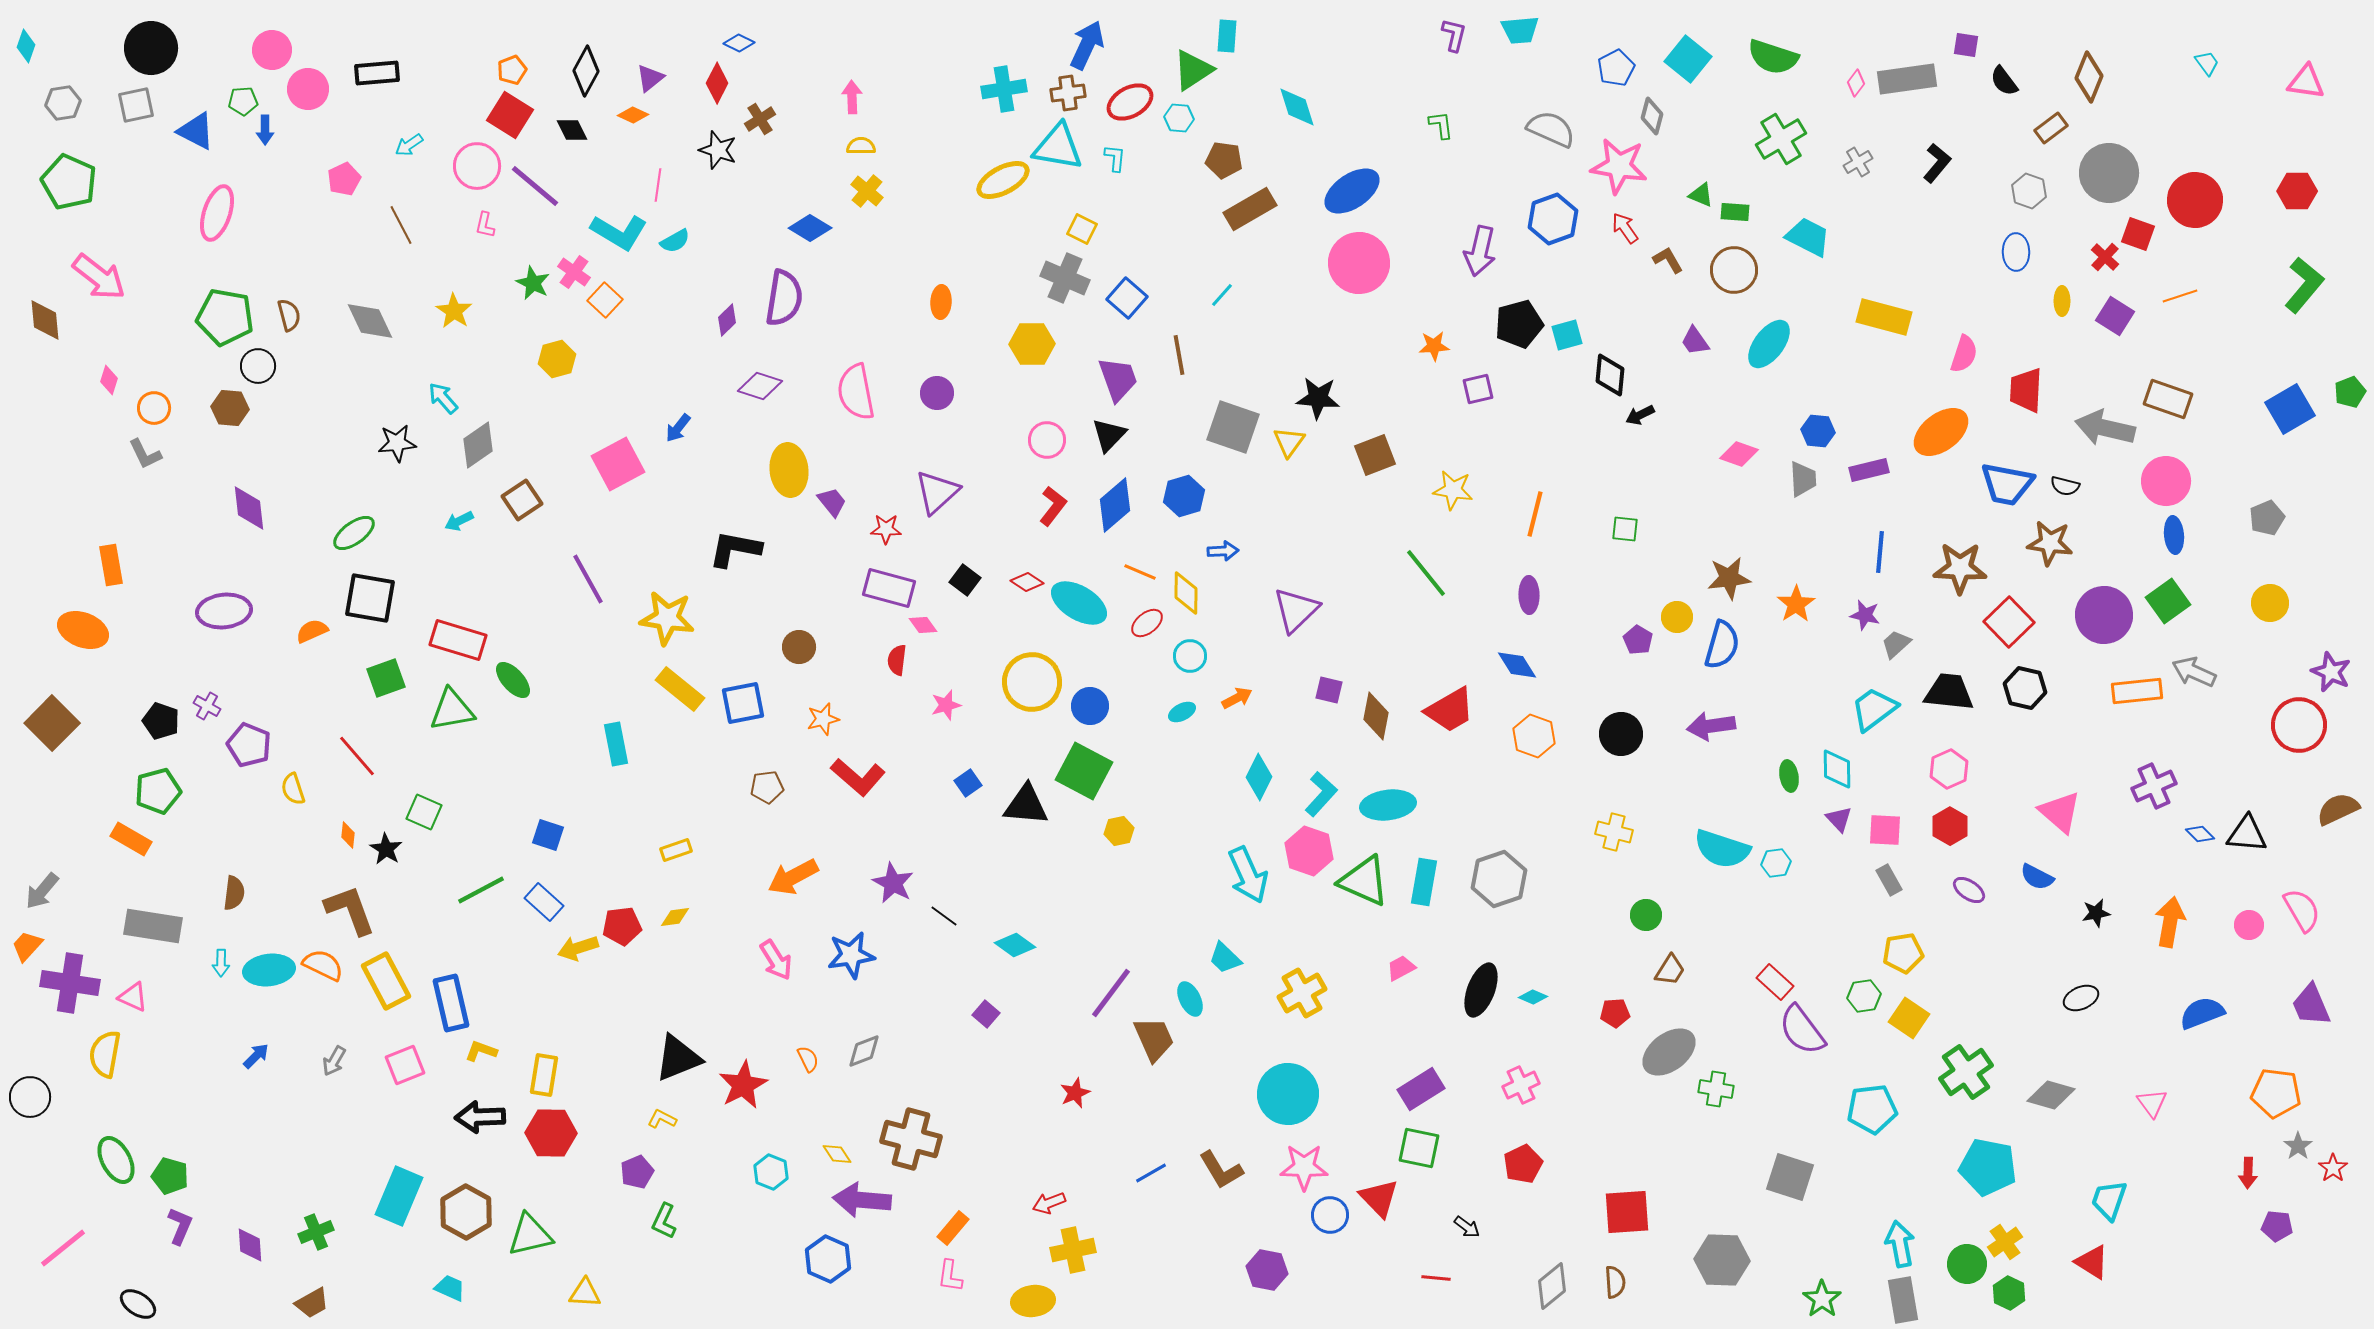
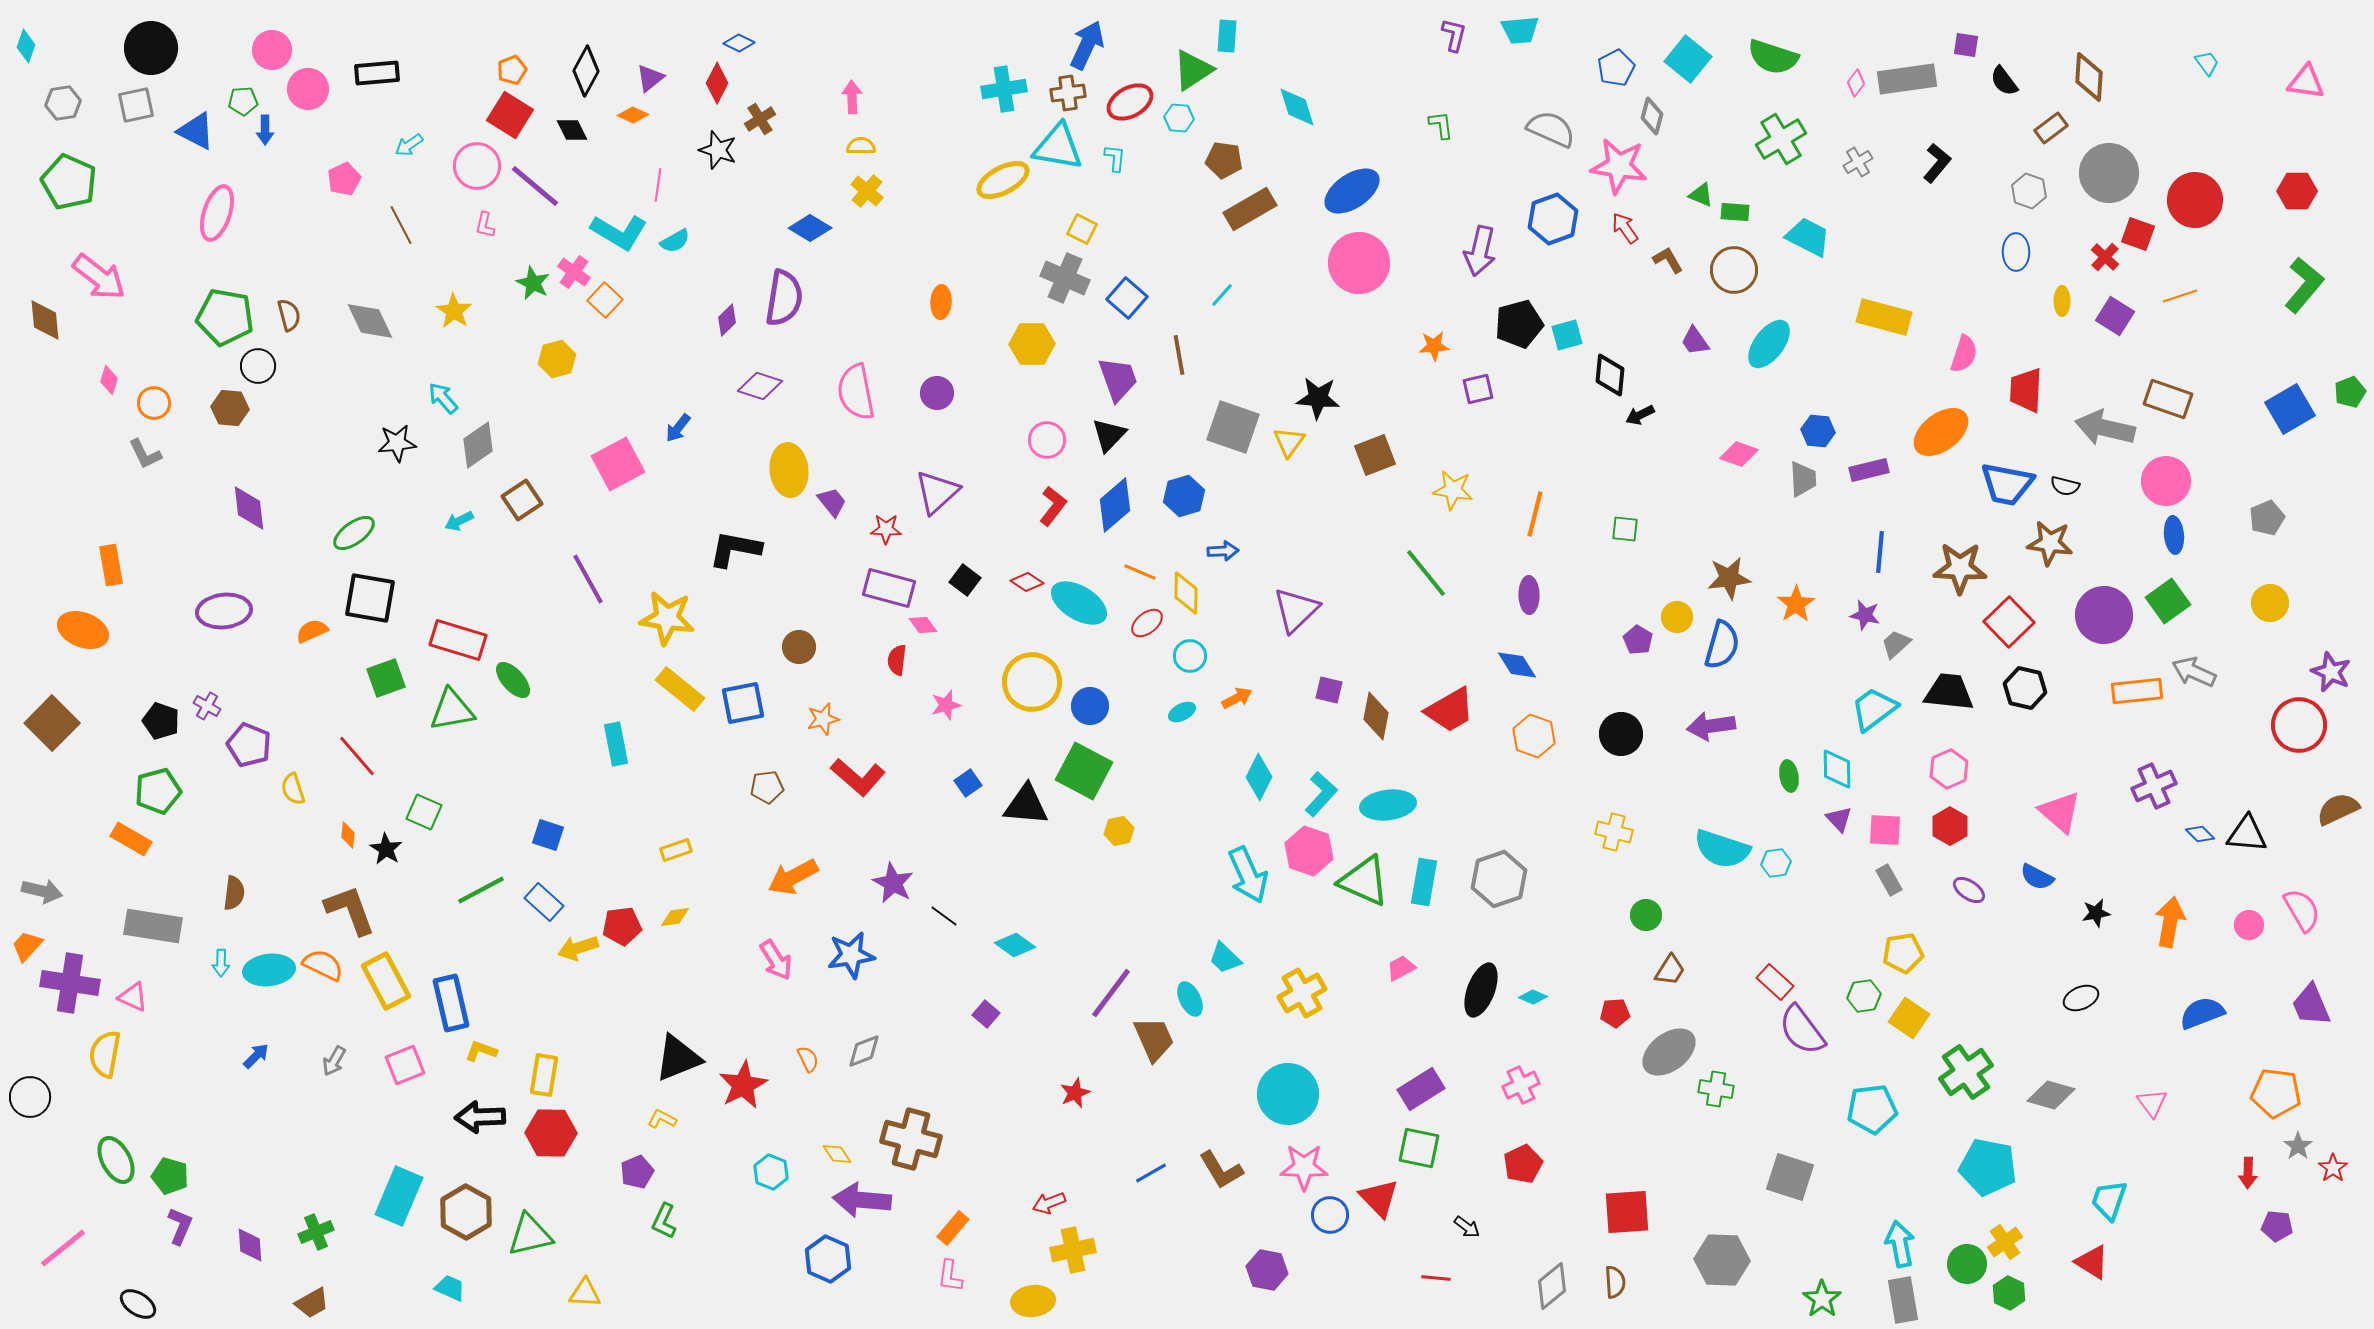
brown diamond at (2089, 77): rotated 18 degrees counterclockwise
orange circle at (154, 408): moved 5 px up
gray arrow at (42, 891): rotated 117 degrees counterclockwise
